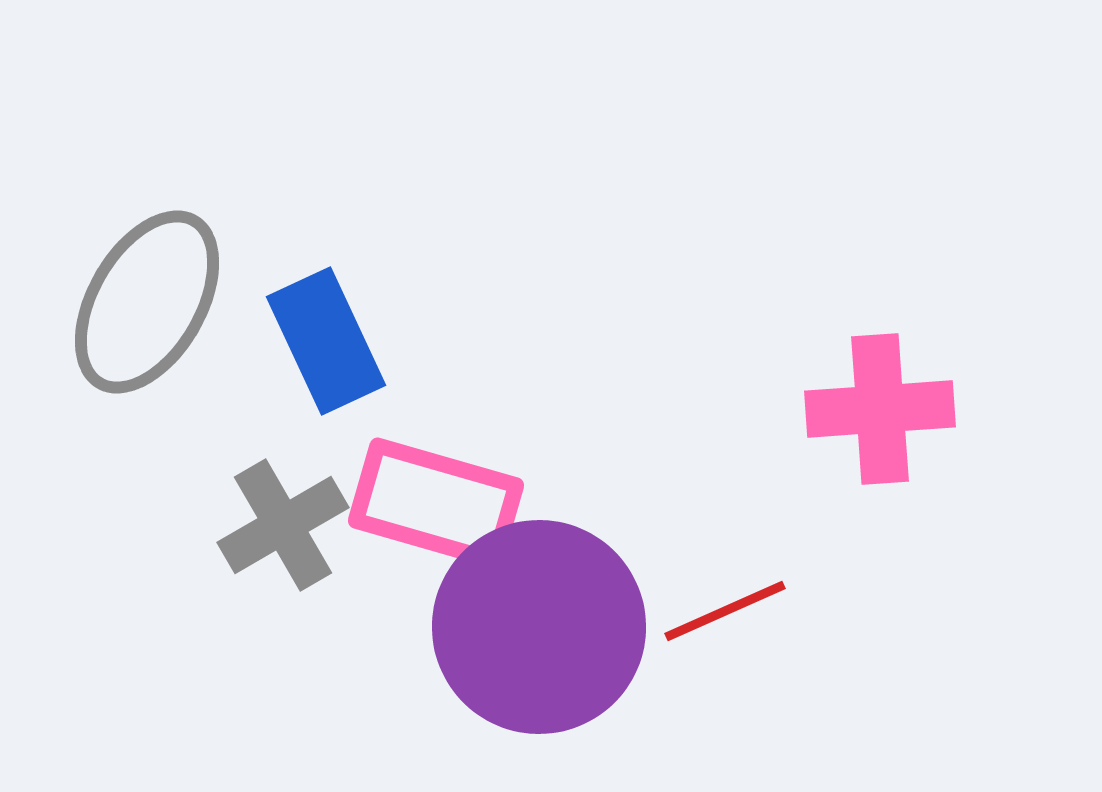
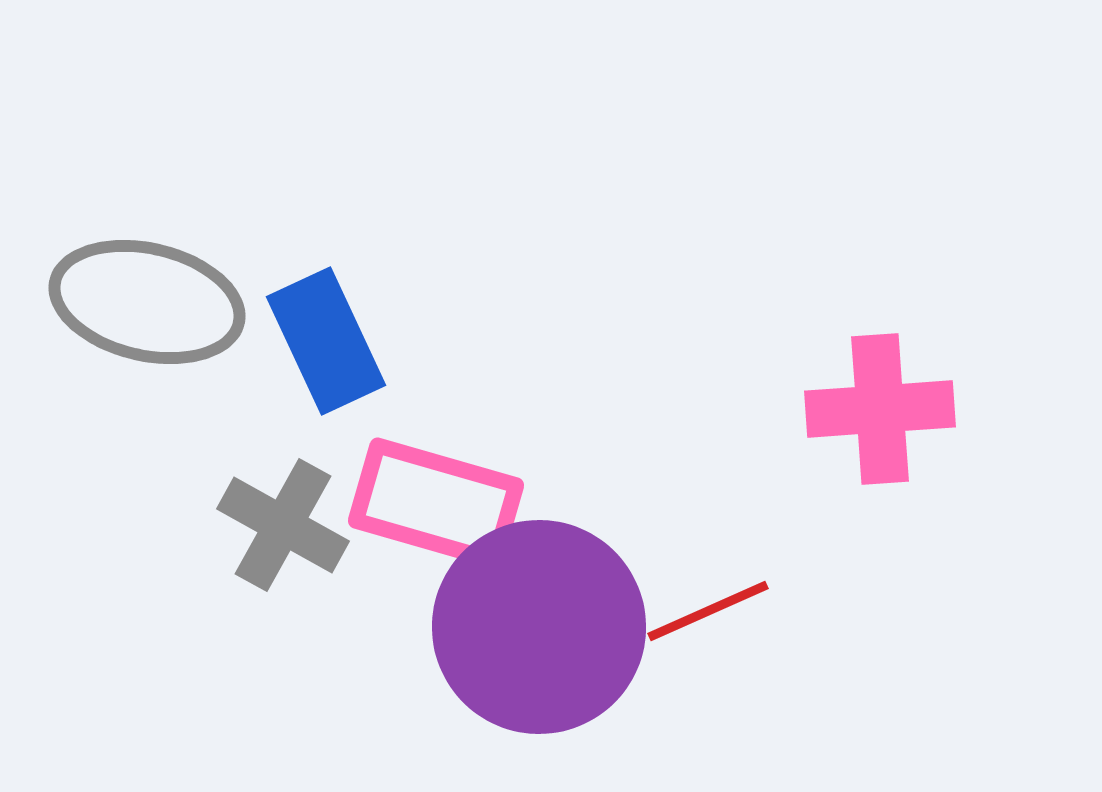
gray ellipse: rotated 73 degrees clockwise
gray cross: rotated 31 degrees counterclockwise
red line: moved 17 px left
